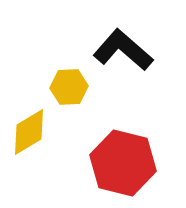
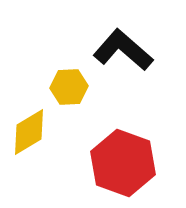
red hexagon: rotated 6 degrees clockwise
